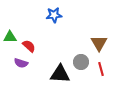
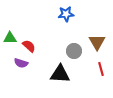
blue star: moved 12 px right, 1 px up
green triangle: moved 1 px down
brown triangle: moved 2 px left, 1 px up
gray circle: moved 7 px left, 11 px up
